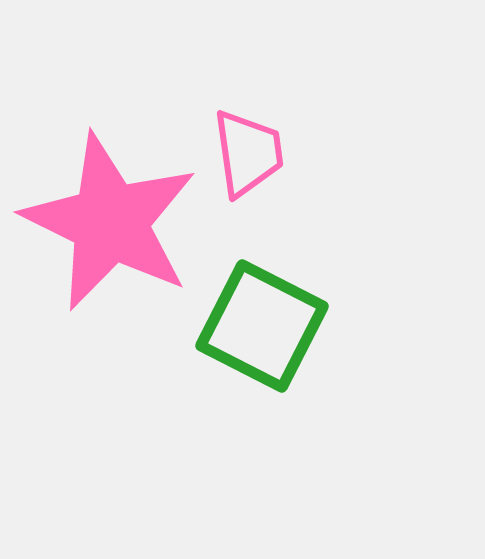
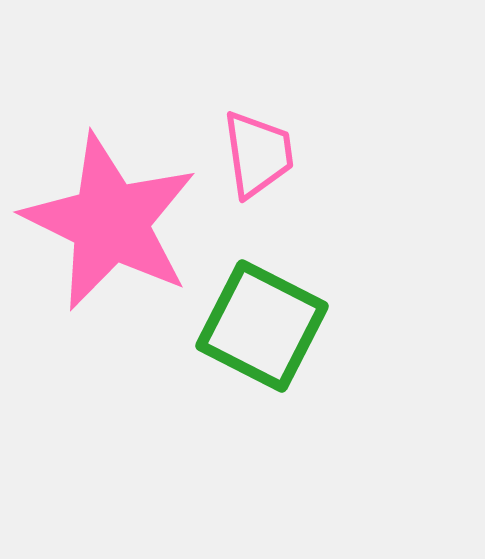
pink trapezoid: moved 10 px right, 1 px down
